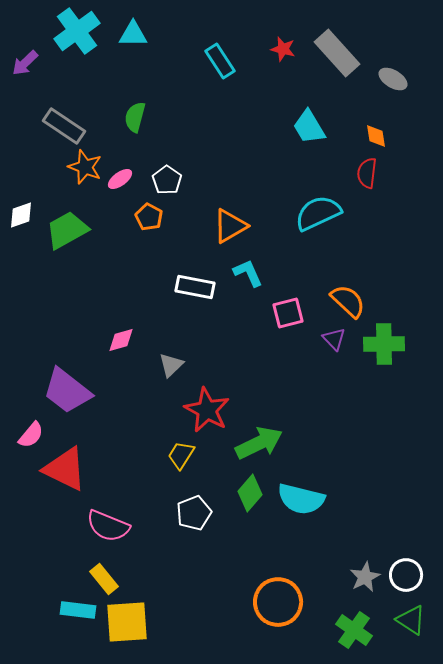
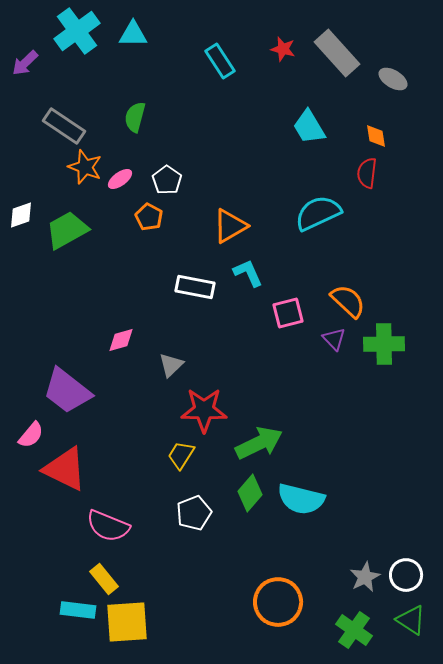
red star at (207, 410): moved 3 px left; rotated 27 degrees counterclockwise
